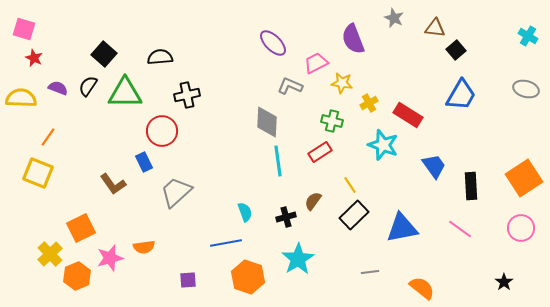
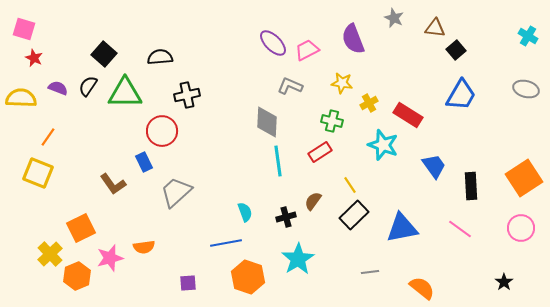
pink trapezoid at (316, 63): moved 9 px left, 13 px up
purple square at (188, 280): moved 3 px down
